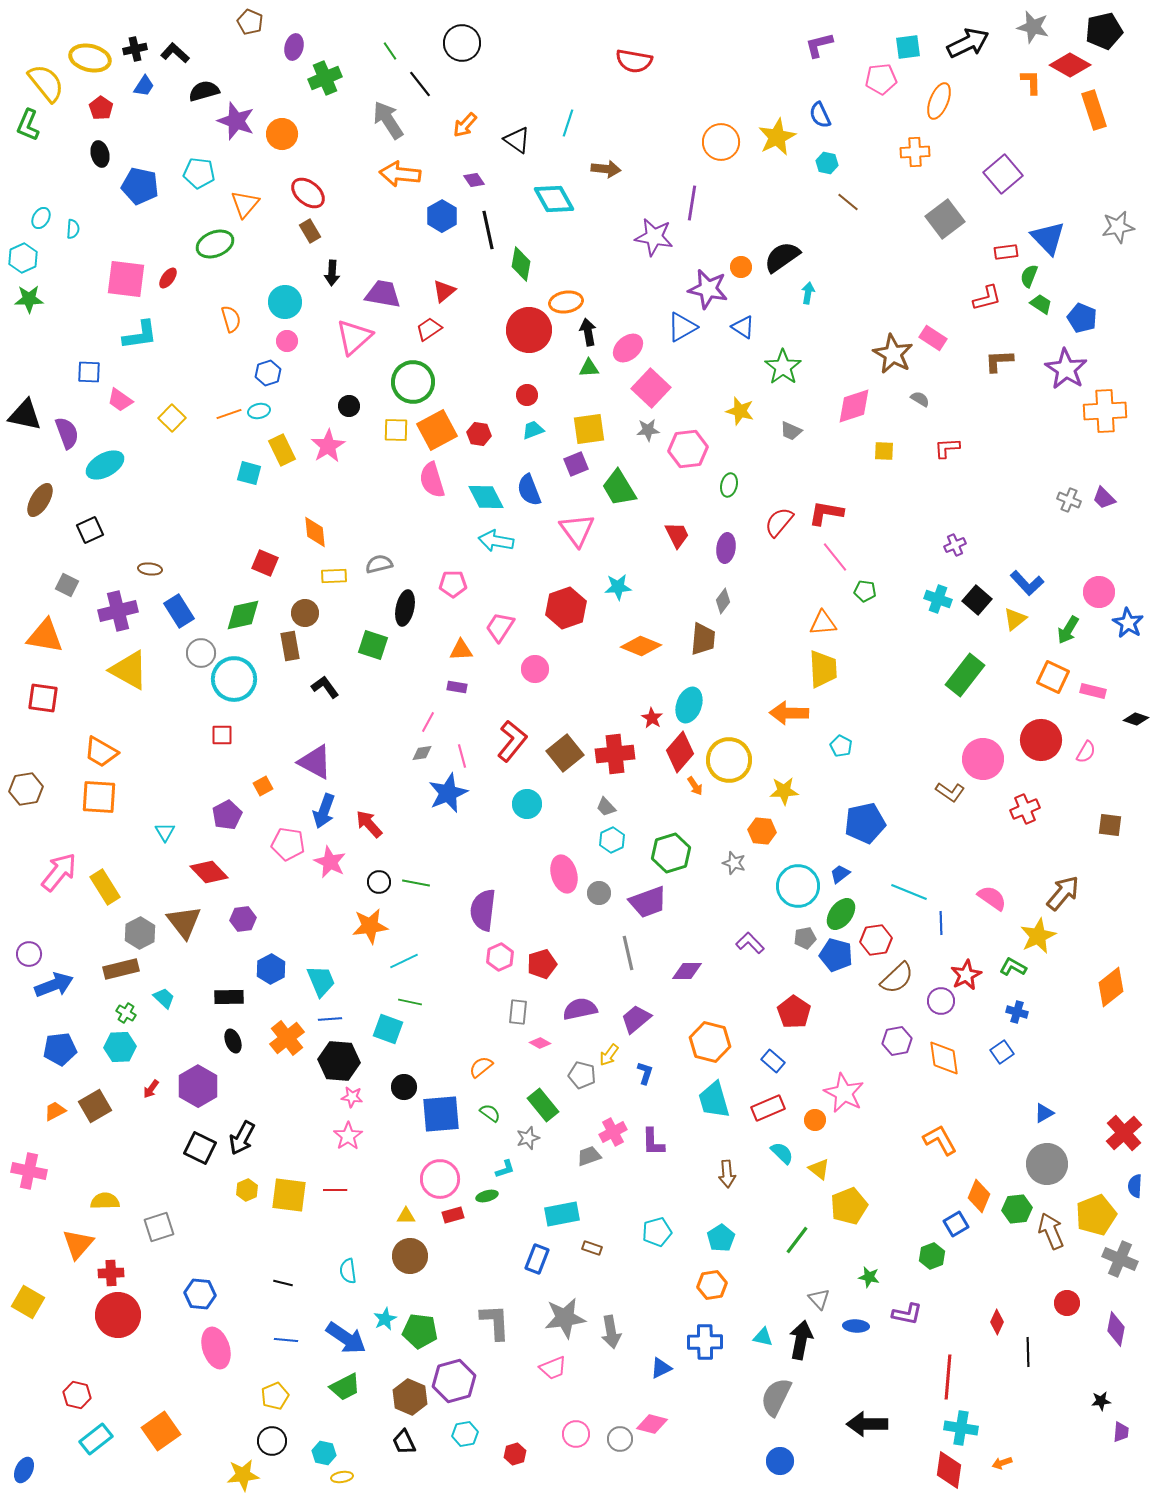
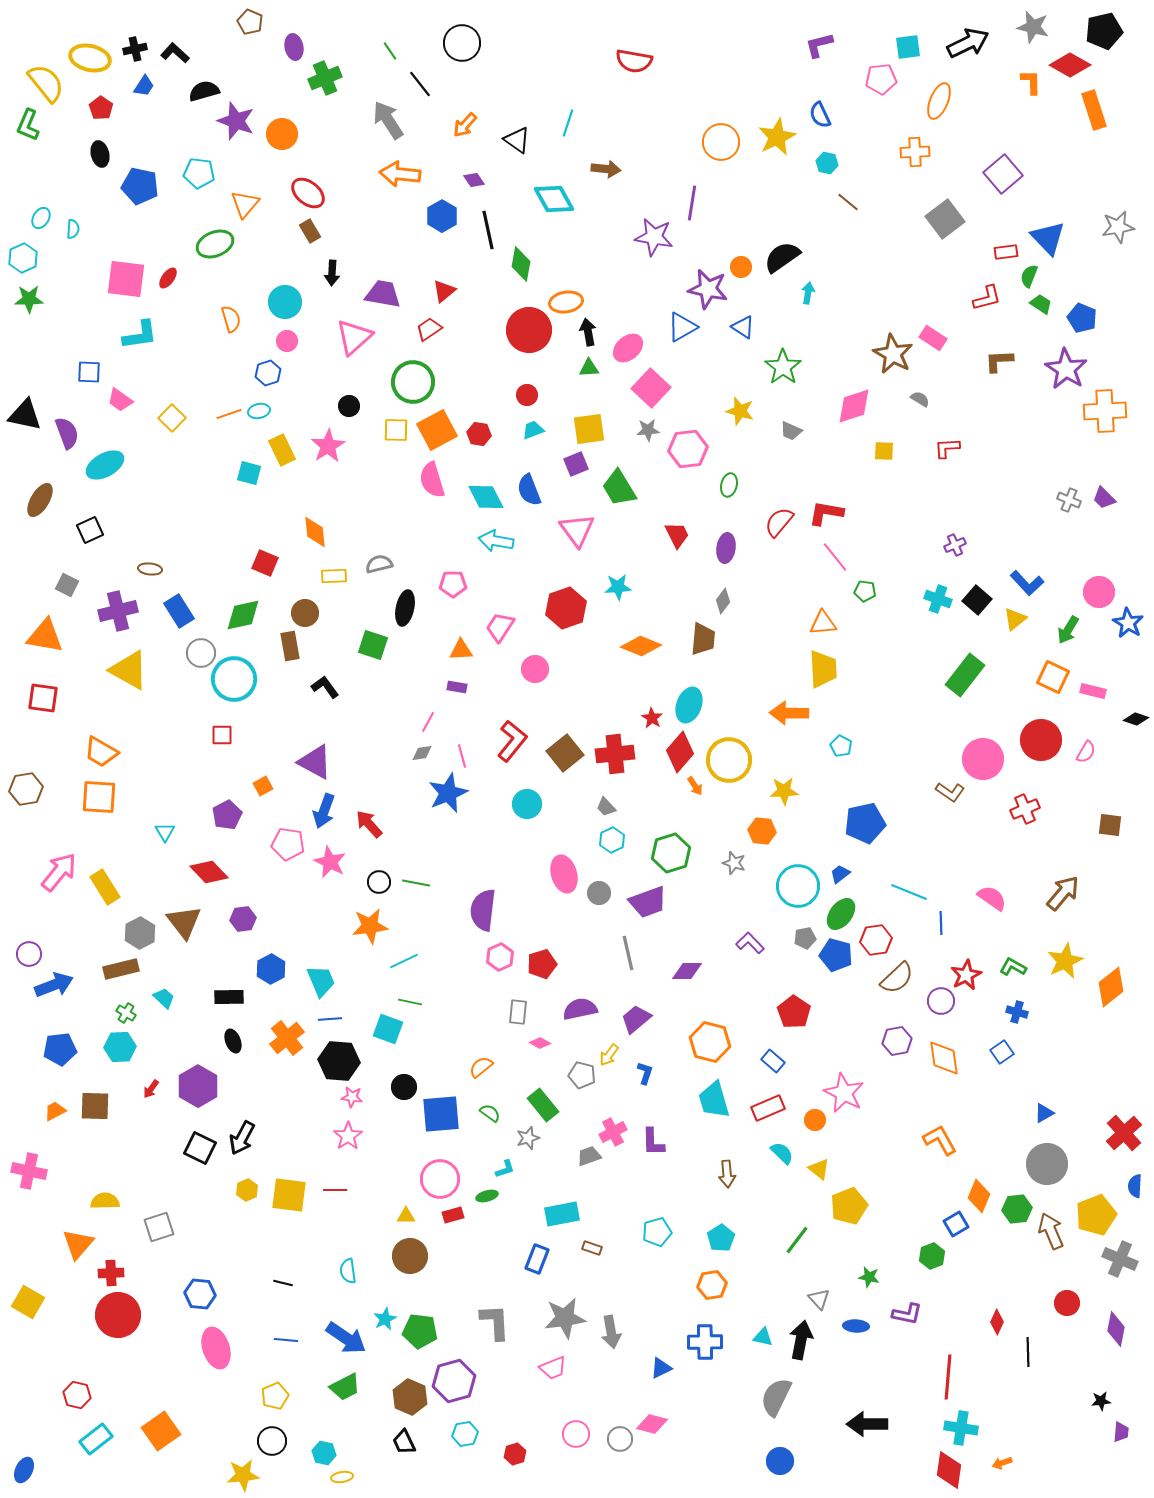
purple ellipse at (294, 47): rotated 25 degrees counterclockwise
yellow star at (1038, 936): moved 27 px right, 25 px down
brown square at (95, 1106): rotated 32 degrees clockwise
